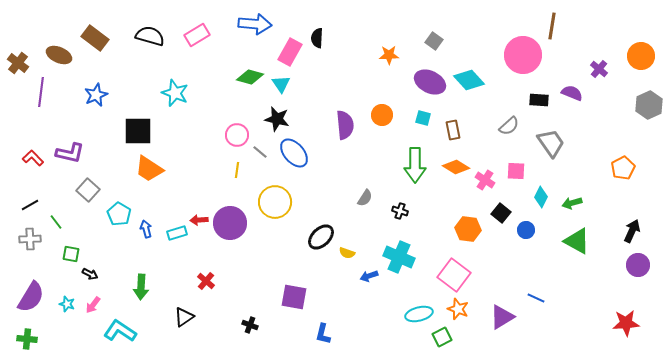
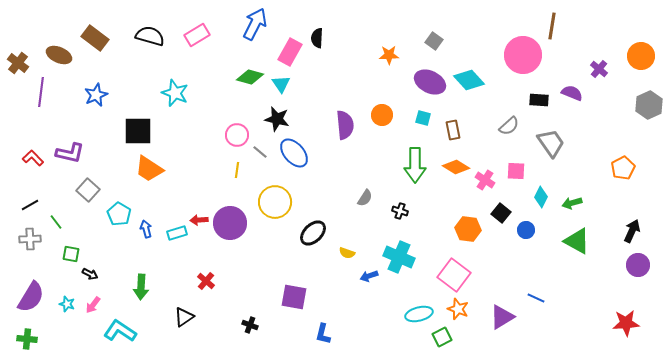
blue arrow at (255, 24): rotated 68 degrees counterclockwise
black ellipse at (321, 237): moved 8 px left, 4 px up
